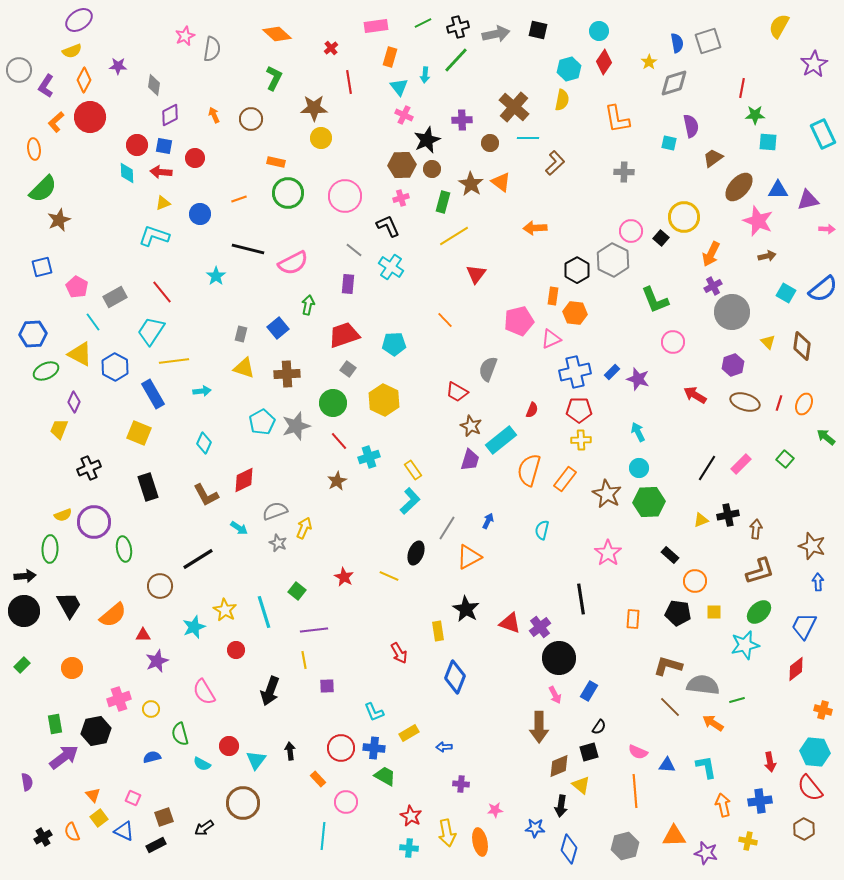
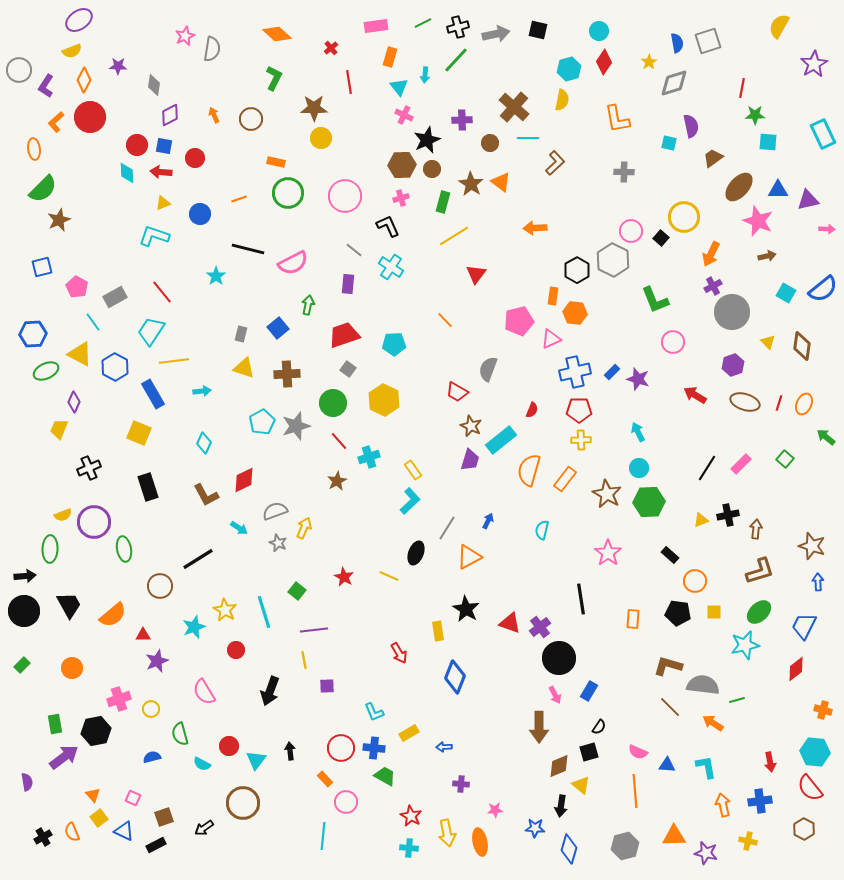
orange rectangle at (318, 779): moved 7 px right
